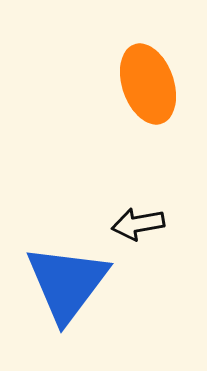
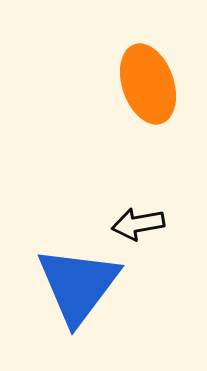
blue triangle: moved 11 px right, 2 px down
